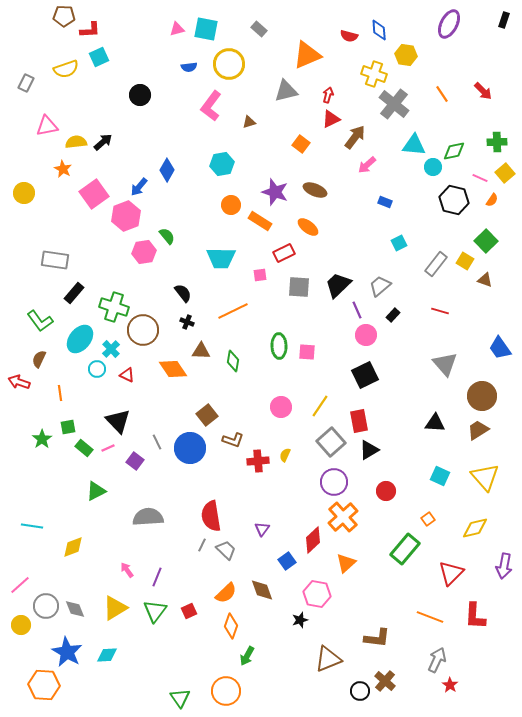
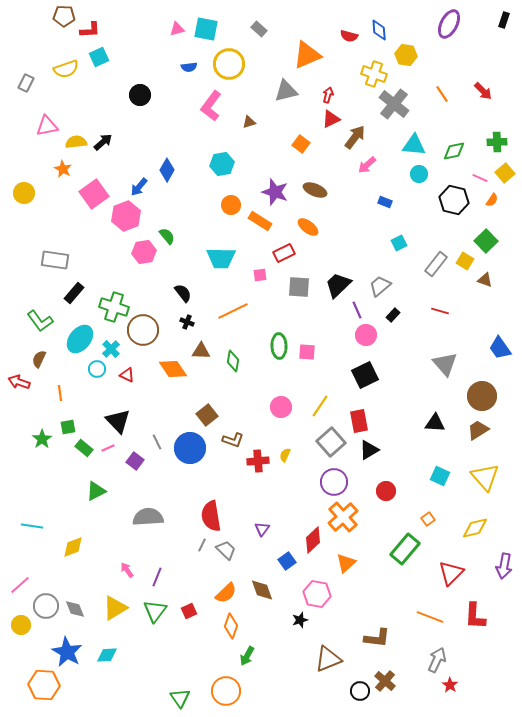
cyan circle at (433, 167): moved 14 px left, 7 px down
